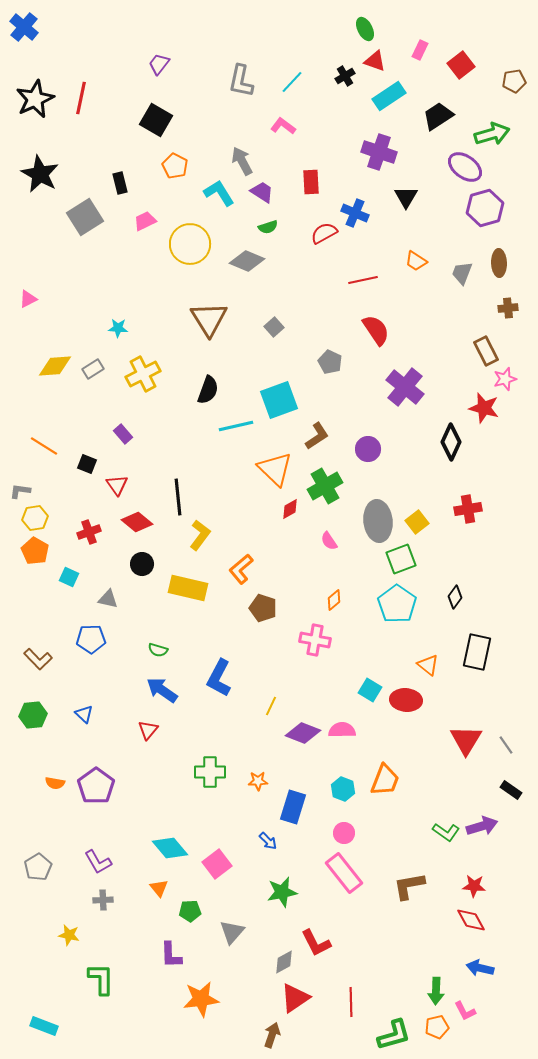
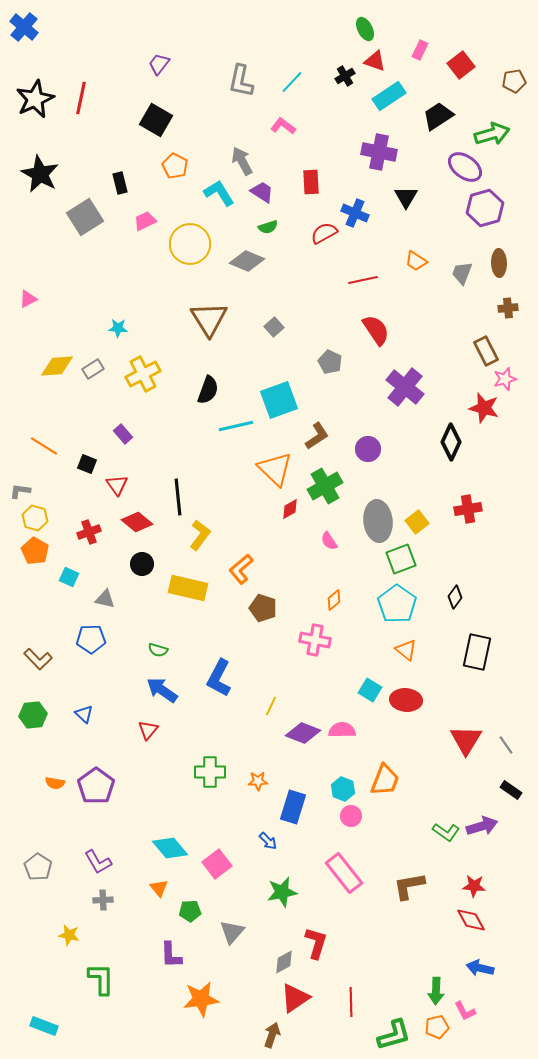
purple cross at (379, 152): rotated 8 degrees counterclockwise
yellow diamond at (55, 366): moved 2 px right
yellow hexagon at (35, 518): rotated 25 degrees clockwise
gray triangle at (108, 599): moved 3 px left
orange triangle at (428, 665): moved 22 px left, 15 px up
pink circle at (344, 833): moved 7 px right, 17 px up
gray pentagon at (38, 867): rotated 8 degrees counterclockwise
red L-shape at (316, 943): rotated 136 degrees counterclockwise
